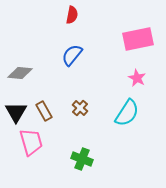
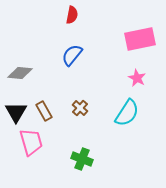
pink rectangle: moved 2 px right
